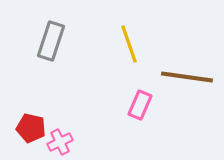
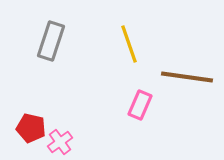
pink cross: rotated 10 degrees counterclockwise
